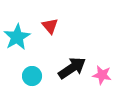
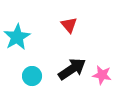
red triangle: moved 19 px right, 1 px up
black arrow: moved 1 px down
